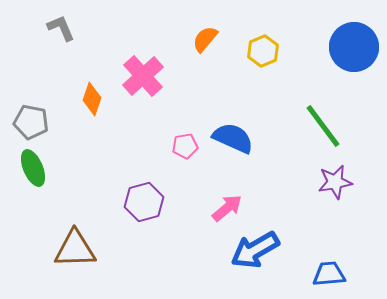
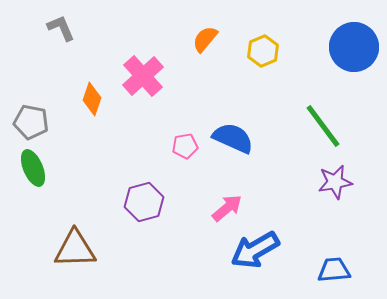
blue trapezoid: moved 5 px right, 4 px up
